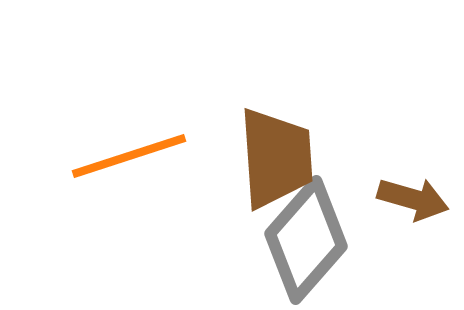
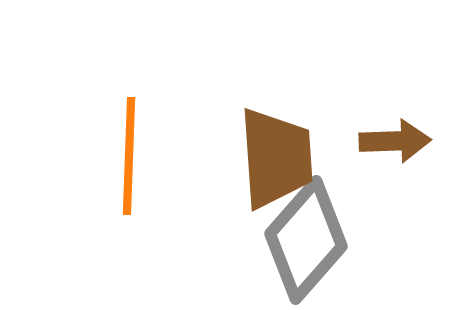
orange line: rotated 70 degrees counterclockwise
brown arrow: moved 18 px left, 58 px up; rotated 18 degrees counterclockwise
